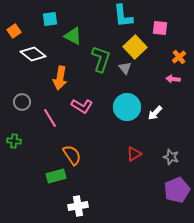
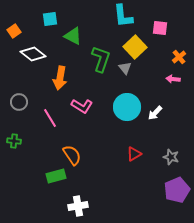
gray circle: moved 3 px left
